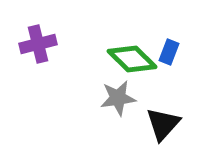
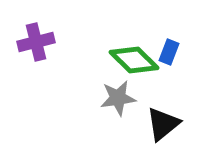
purple cross: moved 2 px left, 2 px up
green diamond: moved 2 px right, 1 px down
black triangle: rotated 9 degrees clockwise
